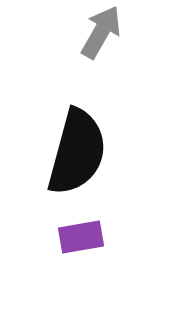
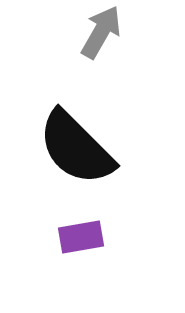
black semicircle: moved 1 px left, 4 px up; rotated 120 degrees clockwise
